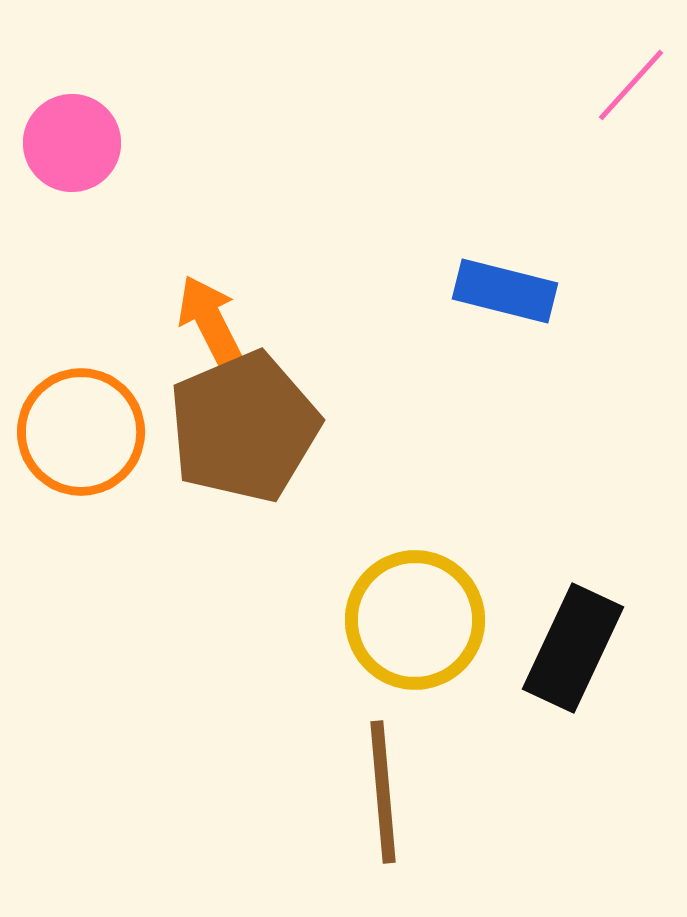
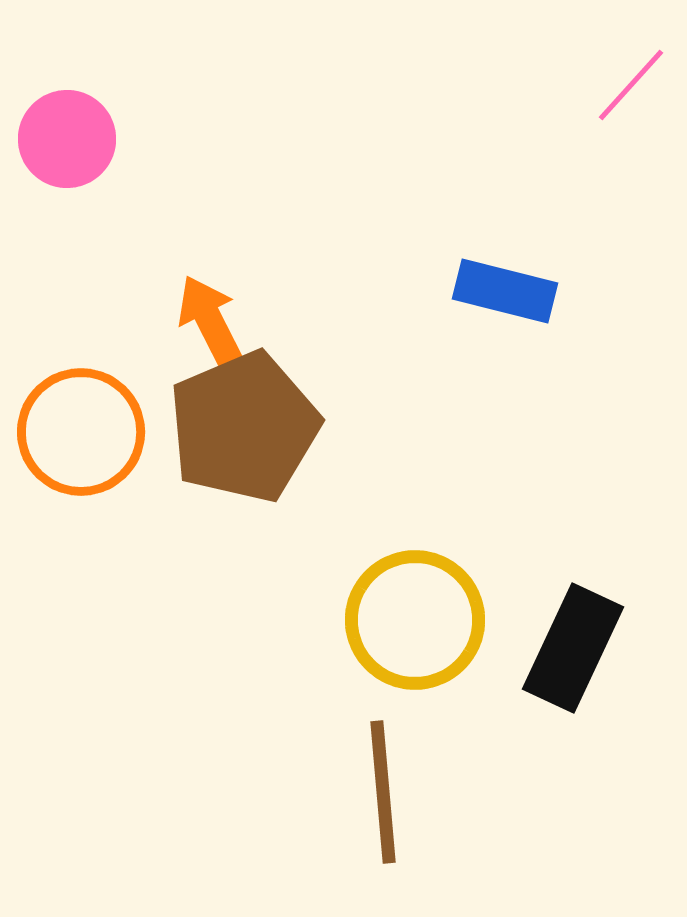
pink circle: moved 5 px left, 4 px up
